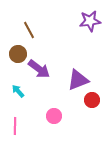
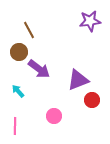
brown circle: moved 1 px right, 2 px up
